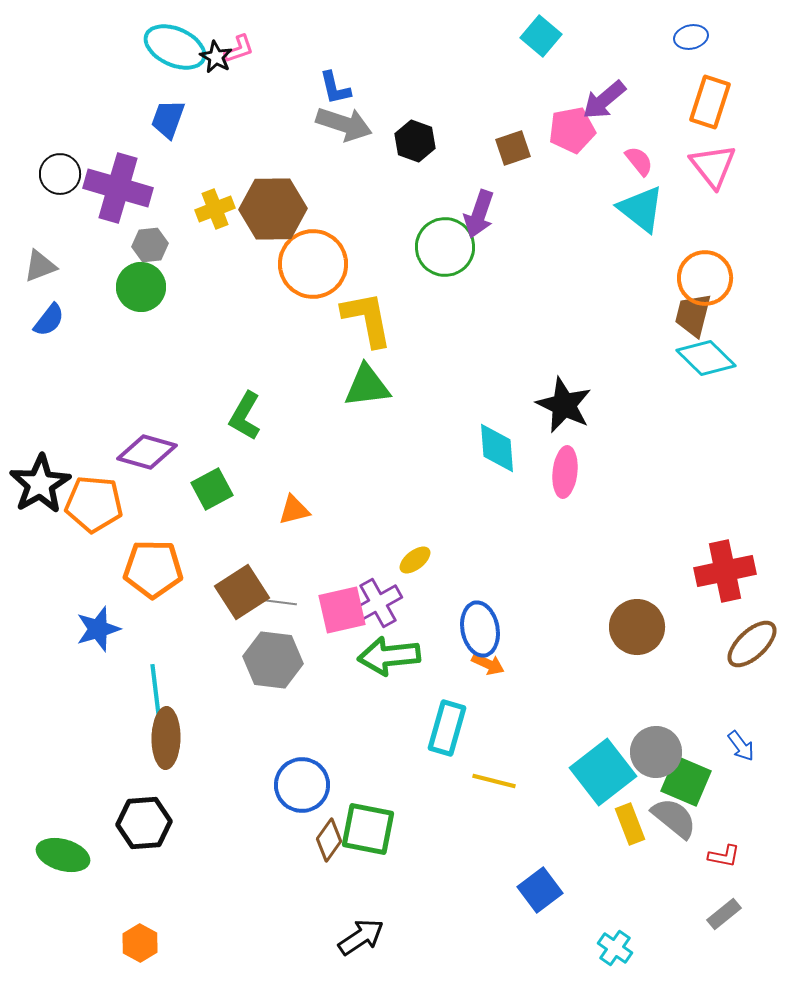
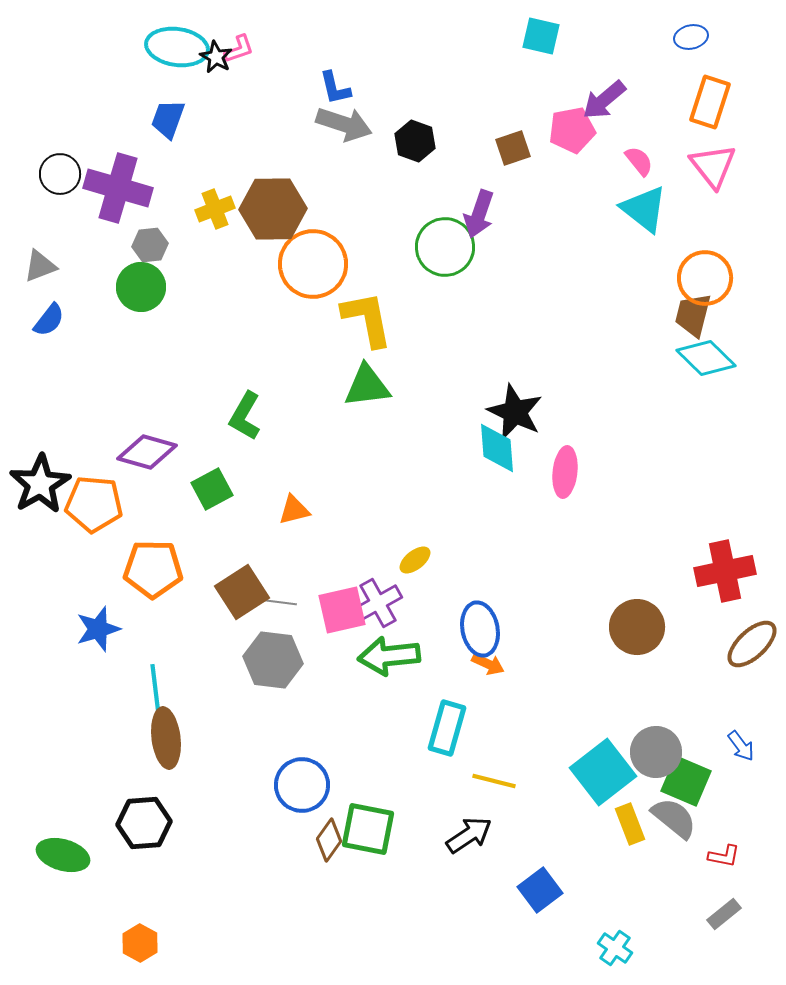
cyan square at (541, 36): rotated 27 degrees counterclockwise
cyan ellipse at (175, 47): moved 2 px right; rotated 16 degrees counterclockwise
cyan triangle at (641, 209): moved 3 px right
black star at (564, 405): moved 49 px left, 7 px down
brown ellipse at (166, 738): rotated 8 degrees counterclockwise
black arrow at (361, 937): moved 108 px right, 102 px up
